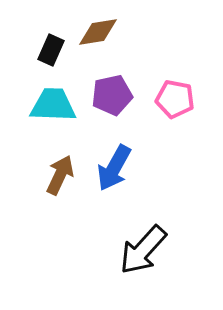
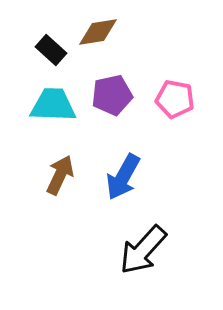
black rectangle: rotated 72 degrees counterclockwise
blue arrow: moved 9 px right, 9 px down
